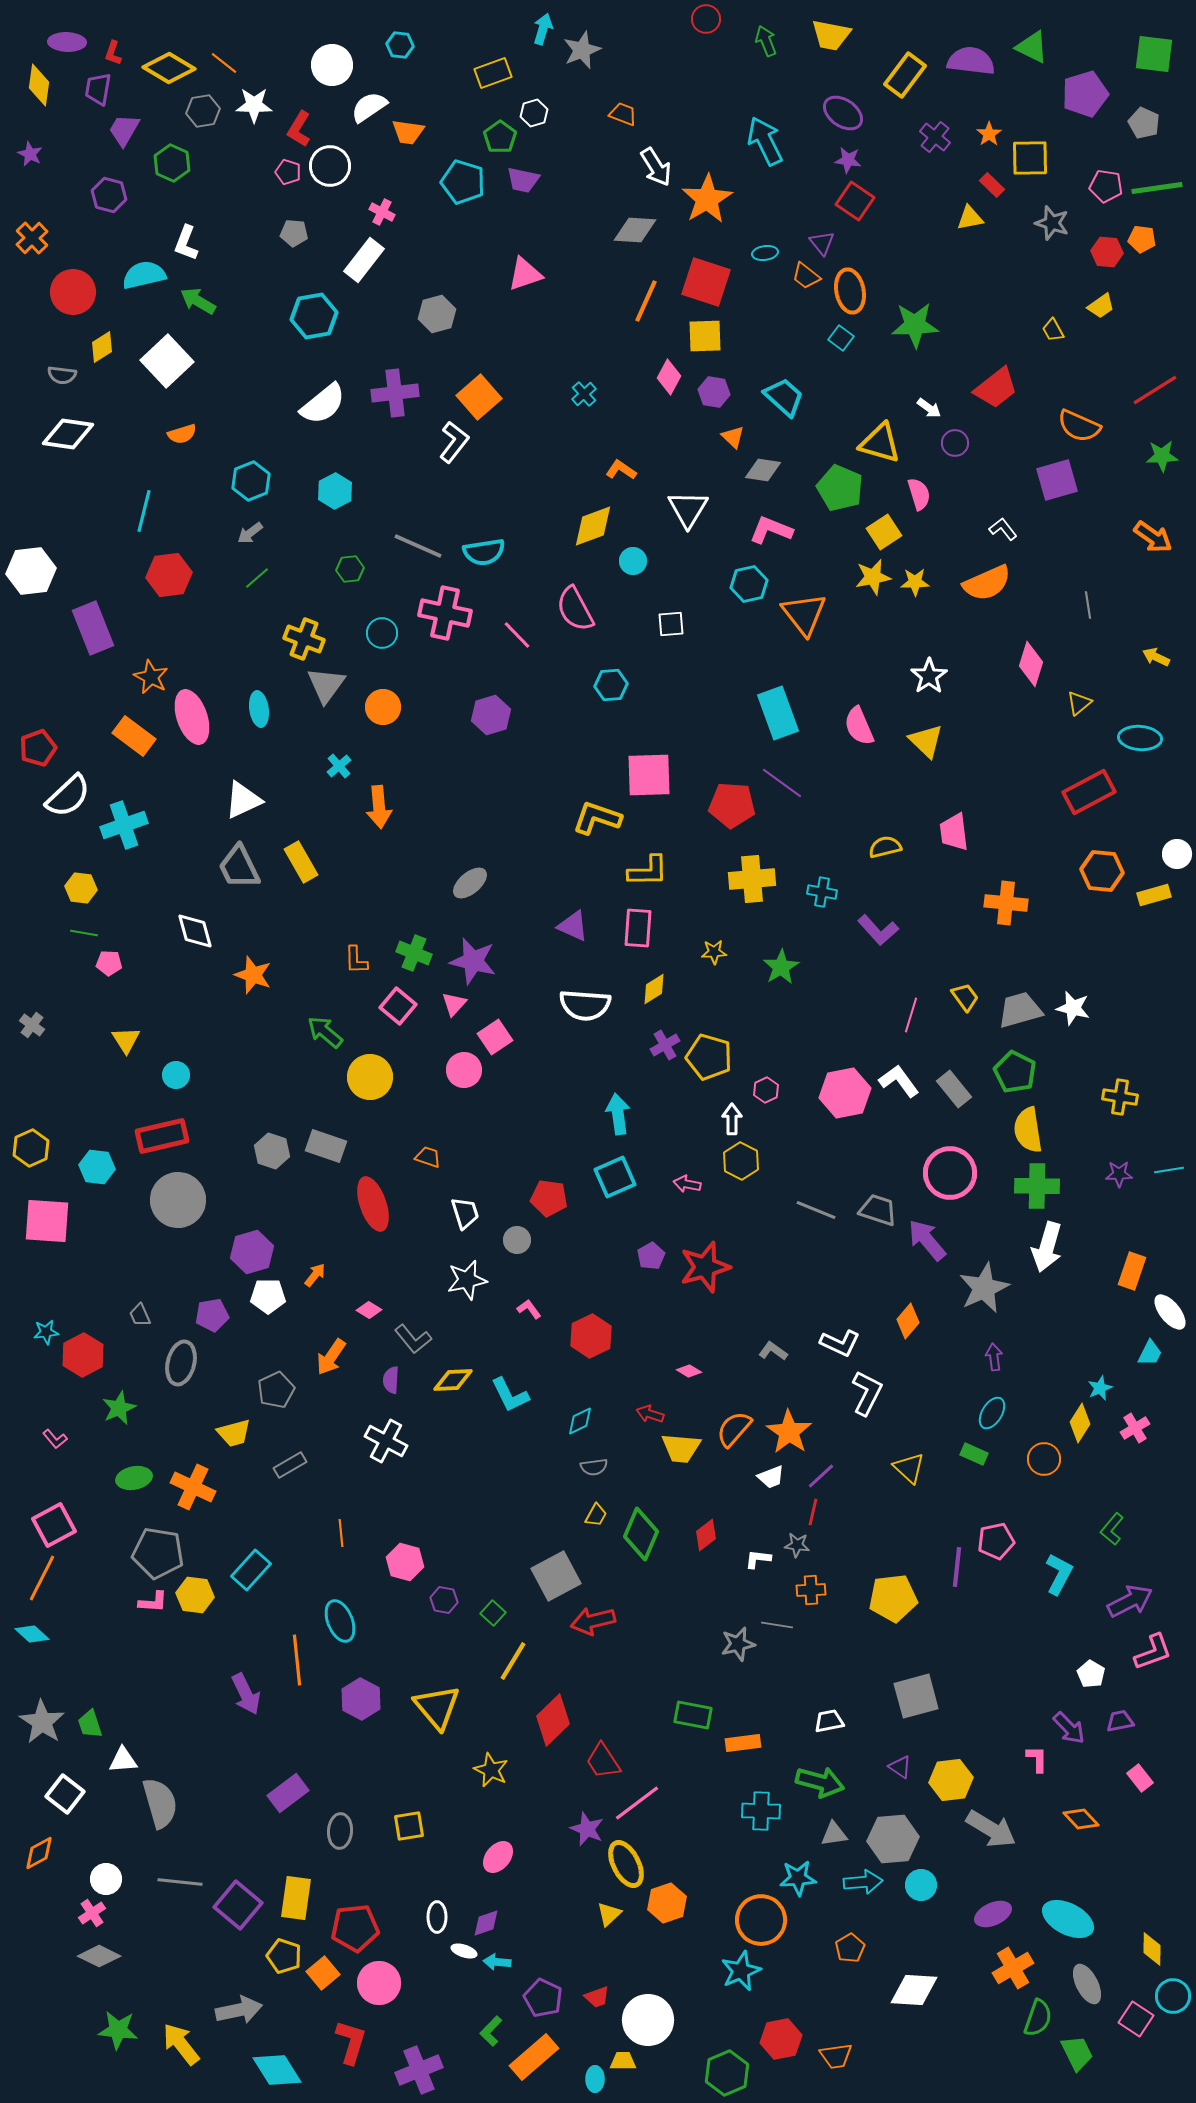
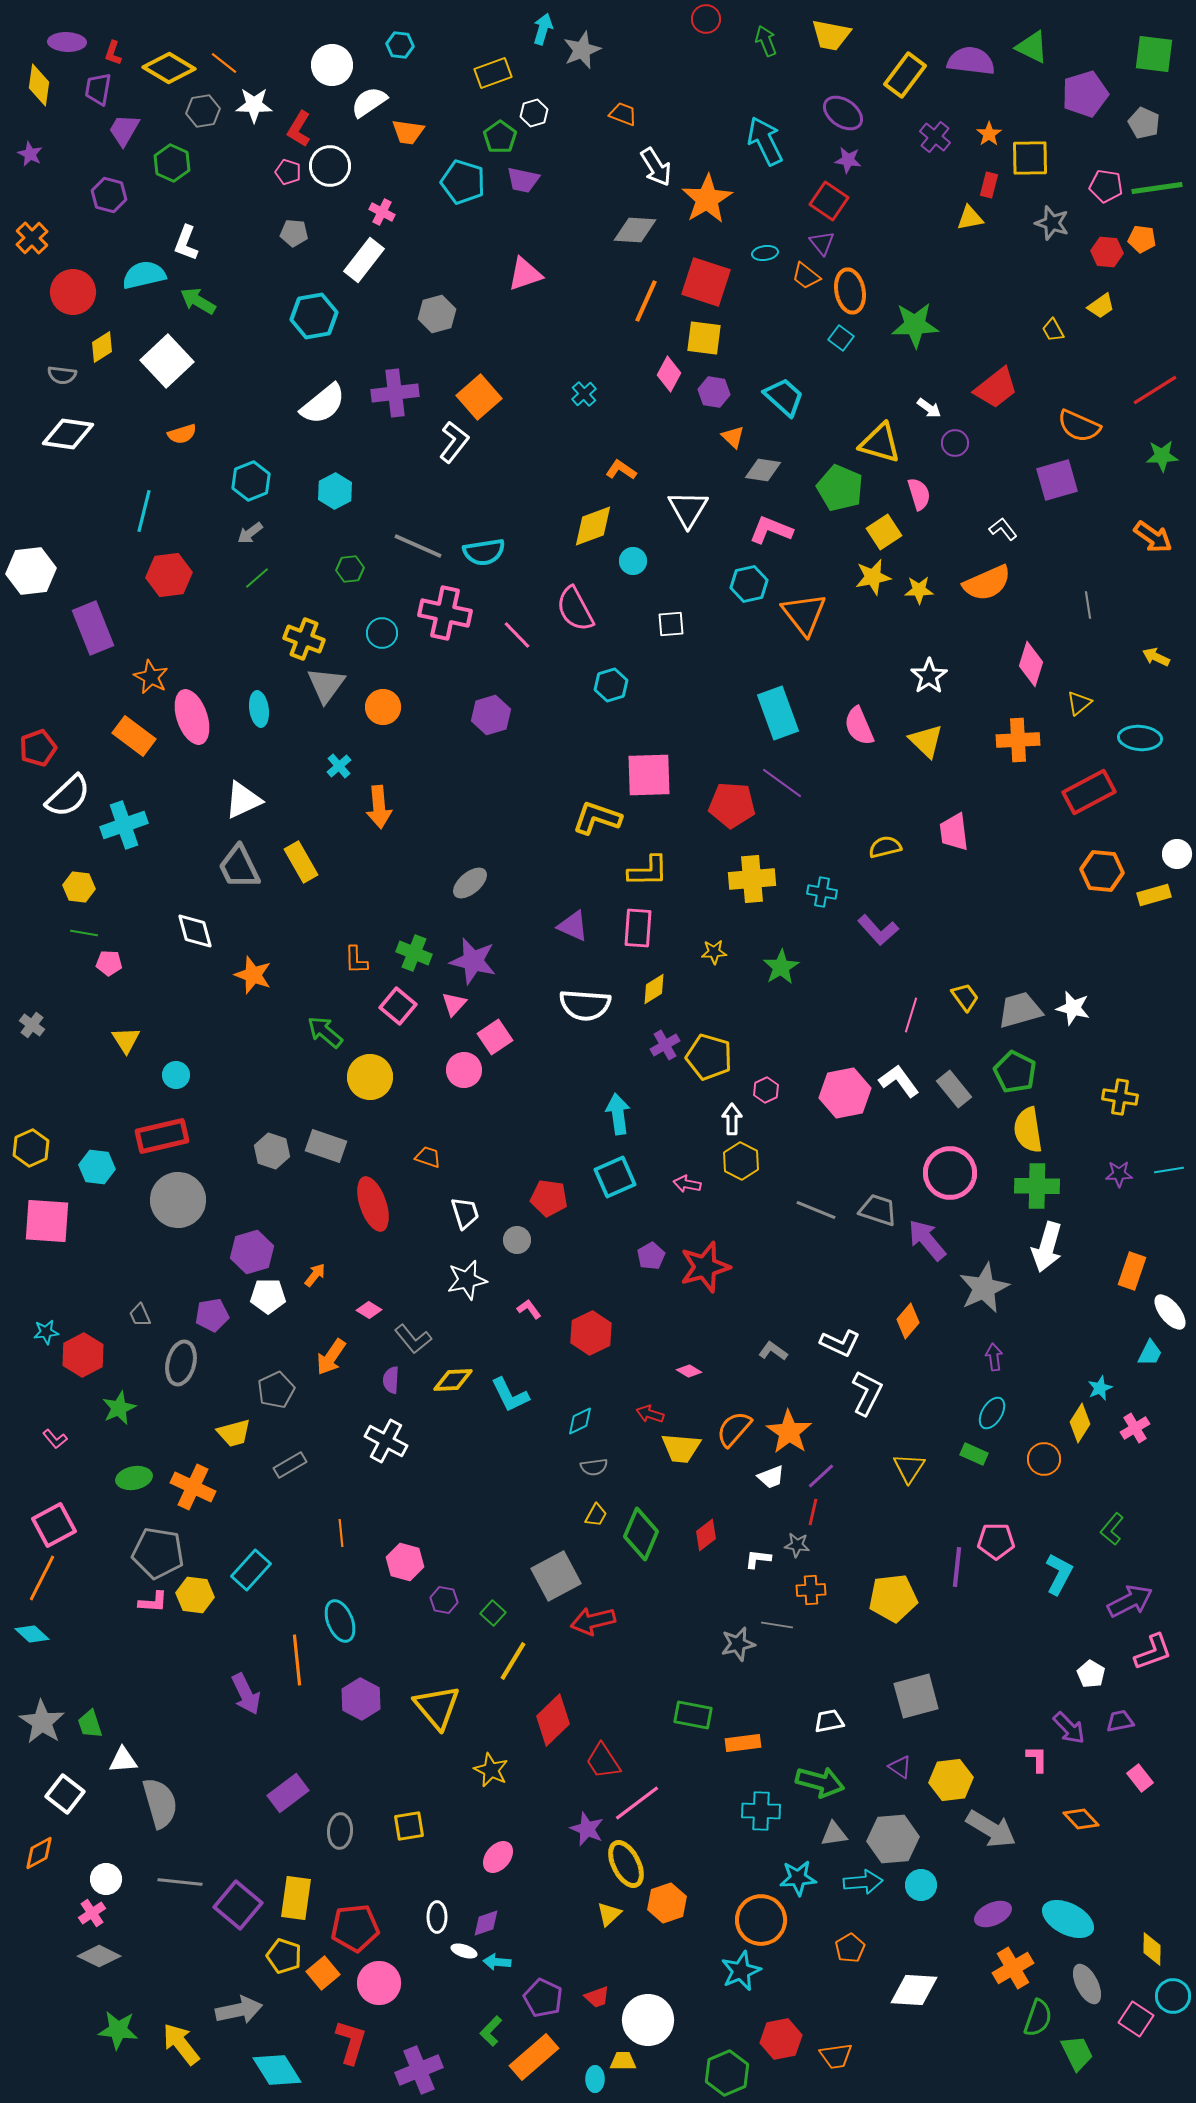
white semicircle at (369, 107): moved 5 px up
red rectangle at (992, 185): moved 3 px left; rotated 60 degrees clockwise
red square at (855, 201): moved 26 px left
yellow square at (705, 336): moved 1 px left, 2 px down; rotated 9 degrees clockwise
pink diamond at (669, 377): moved 3 px up
yellow star at (915, 582): moved 4 px right, 8 px down
cyan hexagon at (611, 685): rotated 12 degrees counterclockwise
yellow hexagon at (81, 888): moved 2 px left, 1 px up
orange cross at (1006, 903): moved 12 px right, 163 px up; rotated 9 degrees counterclockwise
red hexagon at (591, 1336): moved 3 px up
yellow triangle at (909, 1468): rotated 20 degrees clockwise
pink pentagon at (996, 1541): rotated 12 degrees clockwise
